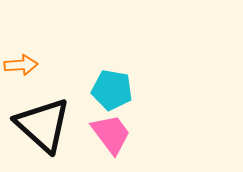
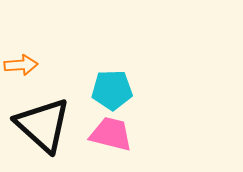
cyan pentagon: rotated 12 degrees counterclockwise
pink trapezoid: rotated 39 degrees counterclockwise
